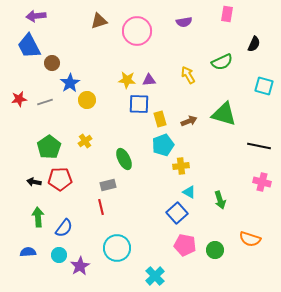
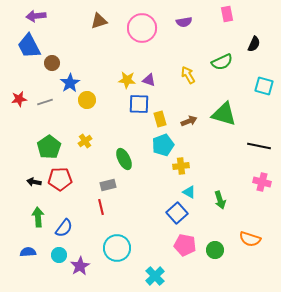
pink rectangle at (227, 14): rotated 21 degrees counterclockwise
pink circle at (137, 31): moved 5 px right, 3 px up
purple triangle at (149, 80): rotated 24 degrees clockwise
